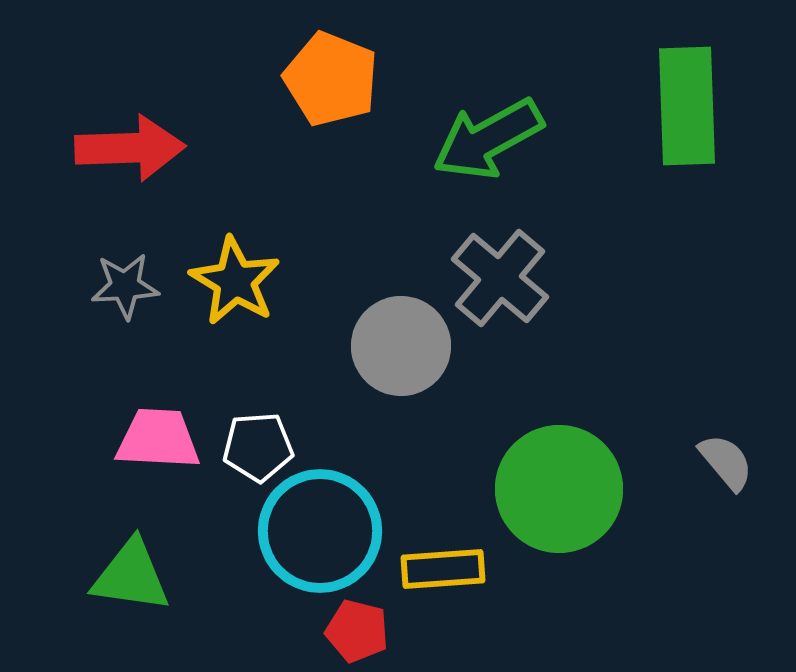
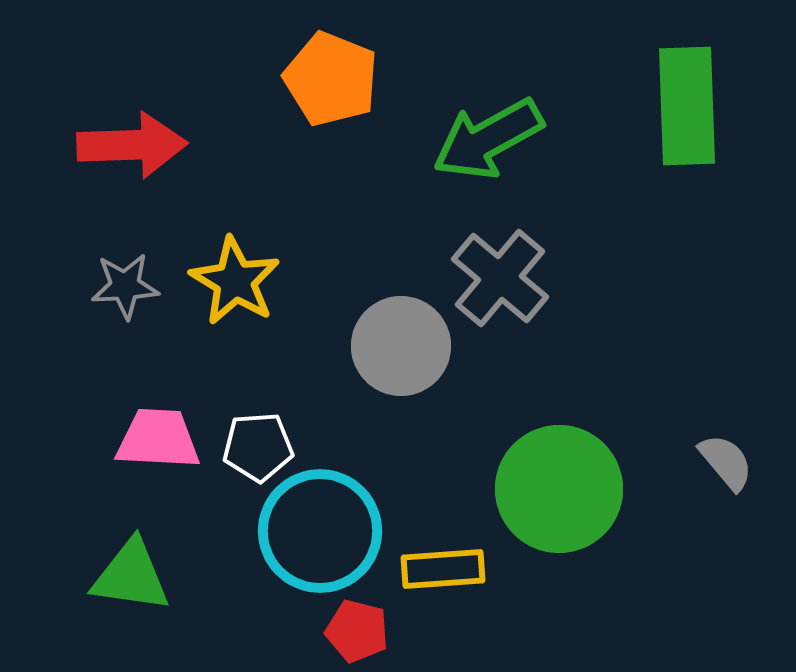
red arrow: moved 2 px right, 3 px up
